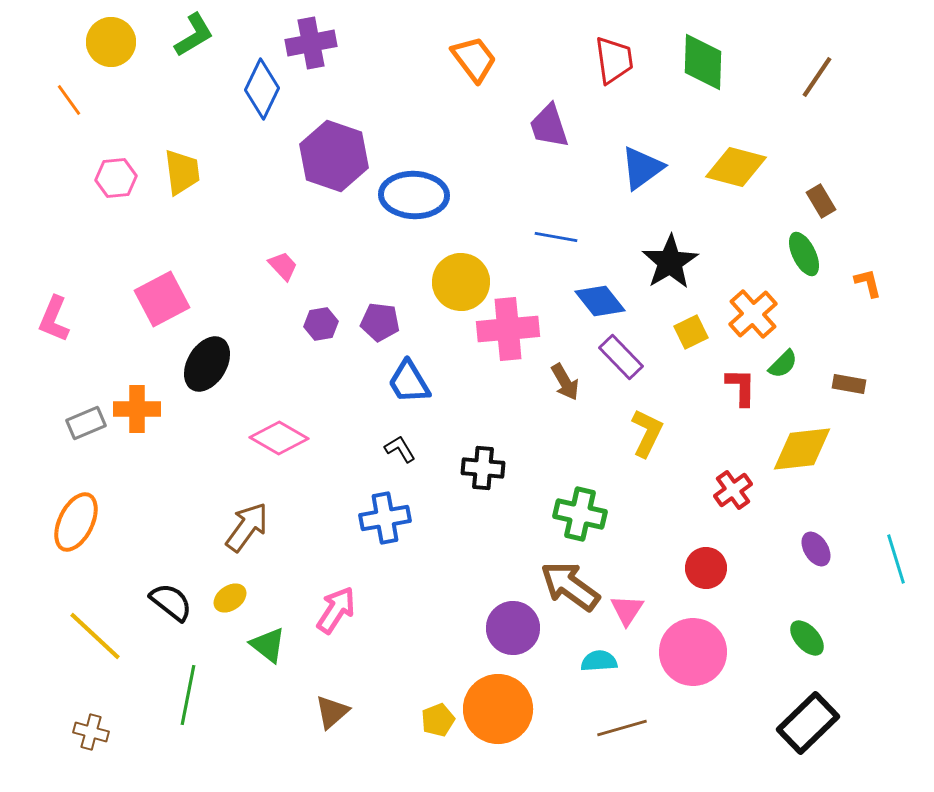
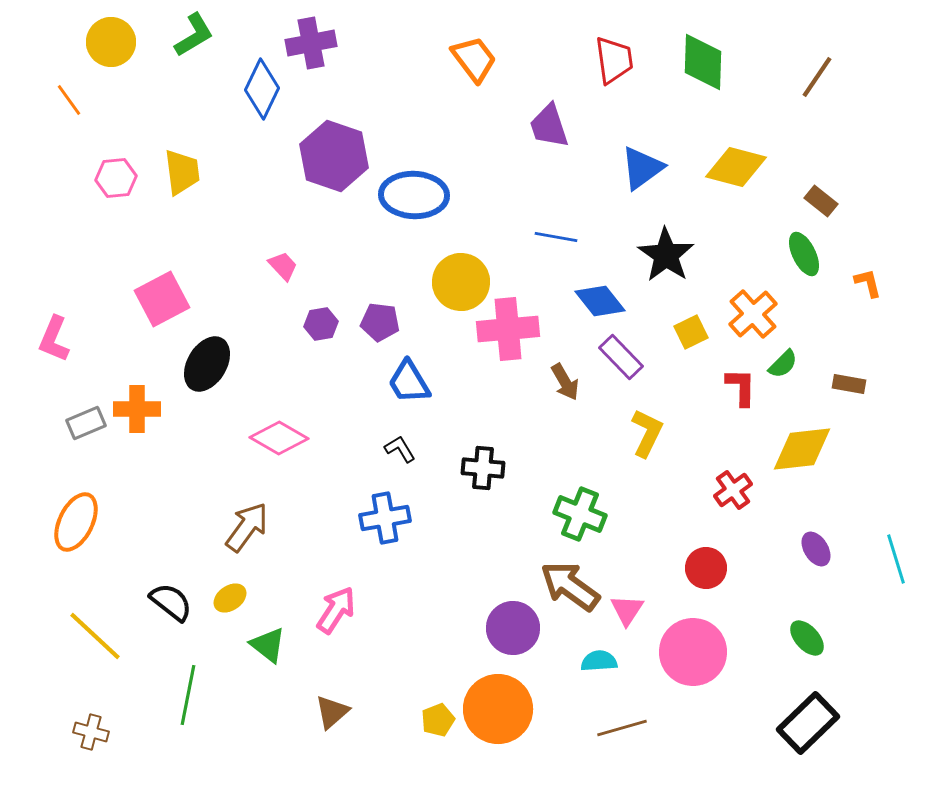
brown rectangle at (821, 201): rotated 20 degrees counterclockwise
black star at (670, 262): moved 4 px left, 7 px up; rotated 6 degrees counterclockwise
pink L-shape at (54, 319): moved 20 px down
green cross at (580, 514): rotated 9 degrees clockwise
